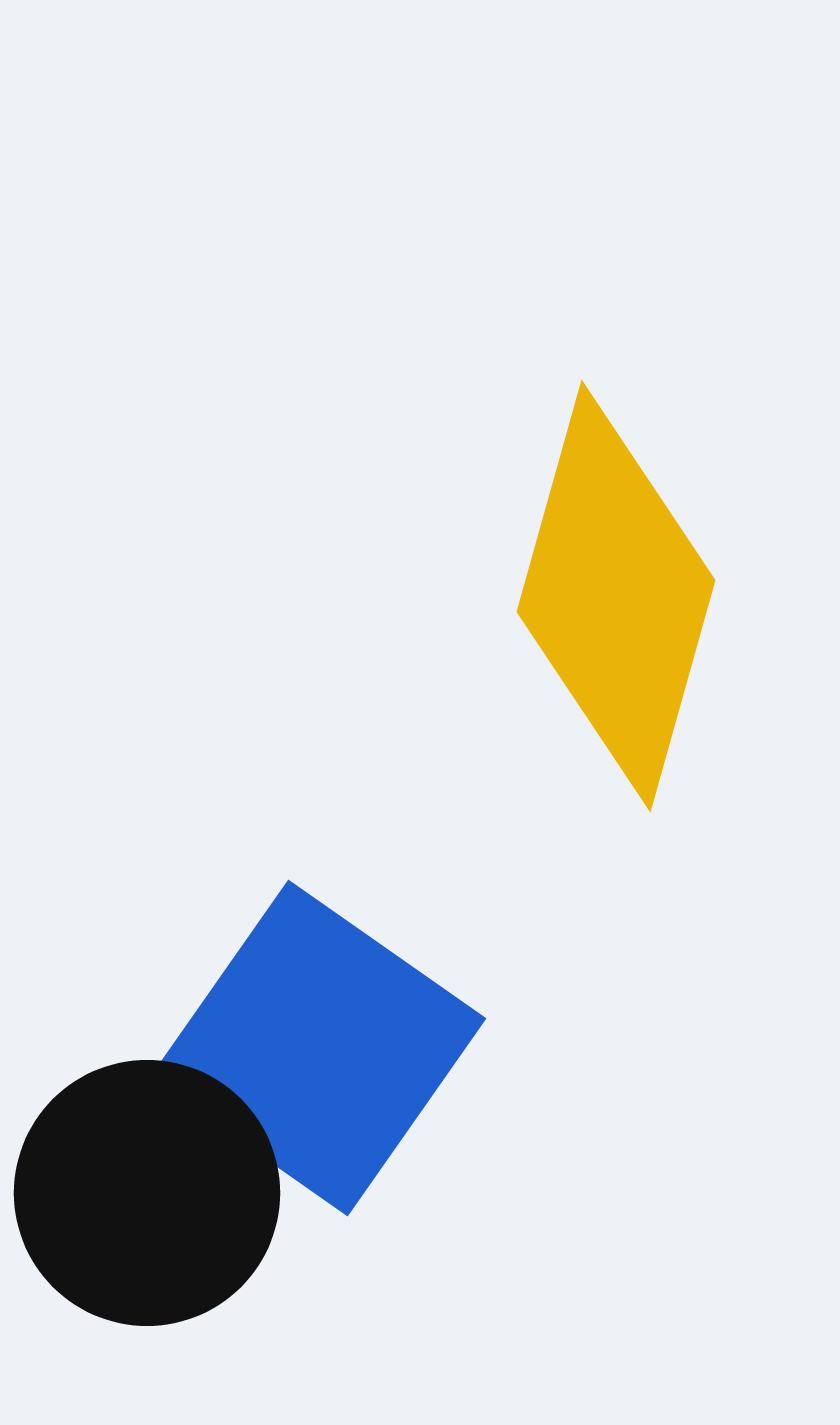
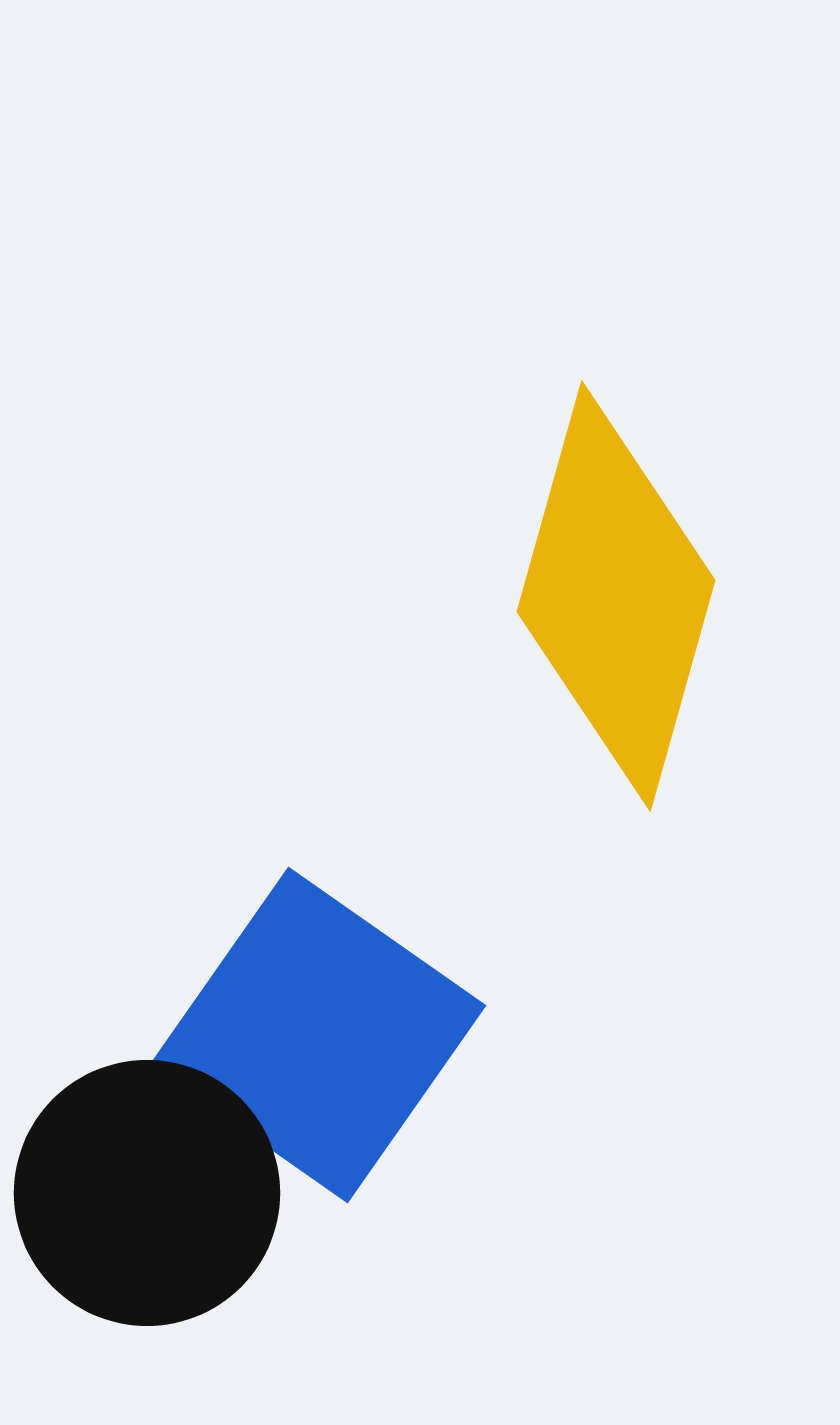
blue square: moved 13 px up
